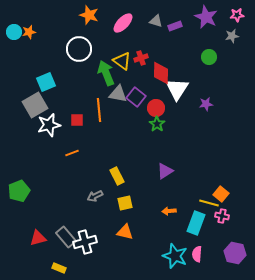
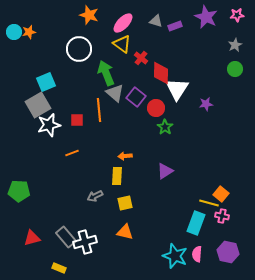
gray star at (232, 36): moved 3 px right, 9 px down; rotated 16 degrees counterclockwise
green circle at (209, 57): moved 26 px right, 12 px down
red cross at (141, 58): rotated 32 degrees counterclockwise
yellow triangle at (122, 61): moved 17 px up
gray triangle at (118, 94): moved 3 px left, 1 px up; rotated 30 degrees clockwise
gray square at (35, 105): moved 3 px right
green star at (157, 124): moved 8 px right, 3 px down
yellow rectangle at (117, 176): rotated 30 degrees clockwise
green pentagon at (19, 191): rotated 25 degrees clockwise
orange arrow at (169, 211): moved 44 px left, 55 px up
red triangle at (38, 238): moved 6 px left
purple hexagon at (235, 253): moved 7 px left, 1 px up
